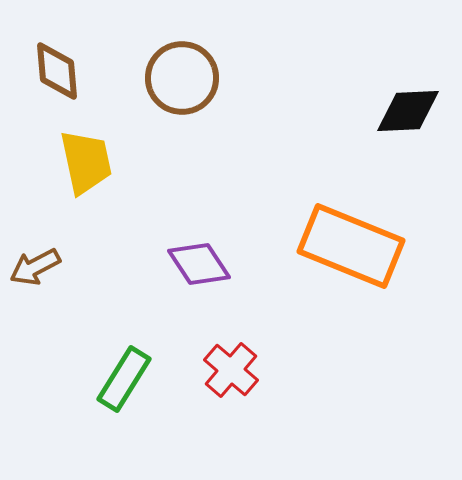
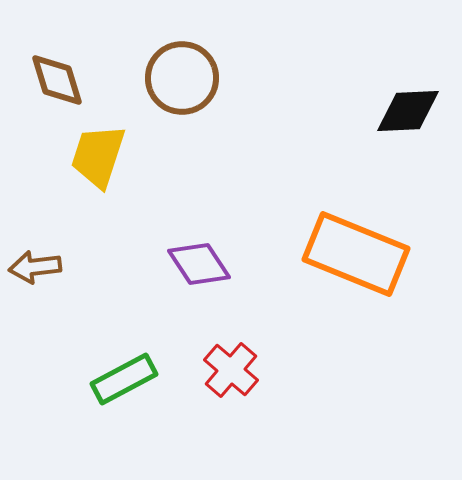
brown diamond: moved 9 px down; rotated 12 degrees counterclockwise
yellow trapezoid: moved 12 px right, 6 px up; rotated 150 degrees counterclockwise
orange rectangle: moved 5 px right, 8 px down
brown arrow: rotated 21 degrees clockwise
green rectangle: rotated 30 degrees clockwise
